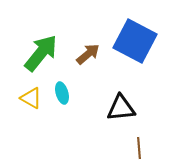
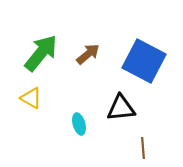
blue square: moved 9 px right, 20 px down
cyan ellipse: moved 17 px right, 31 px down
brown line: moved 4 px right
